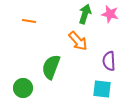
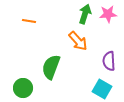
pink star: moved 2 px left; rotated 18 degrees counterclockwise
cyan square: rotated 24 degrees clockwise
